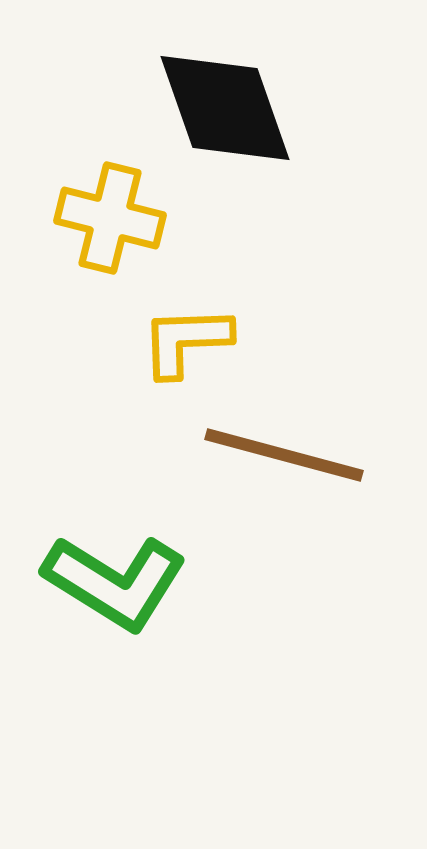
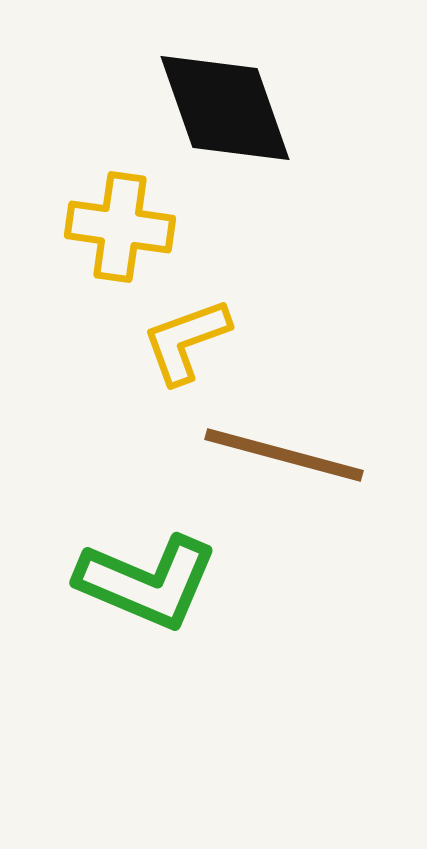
yellow cross: moved 10 px right, 9 px down; rotated 6 degrees counterclockwise
yellow L-shape: rotated 18 degrees counterclockwise
green L-shape: moved 32 px right; rotated 9 degrees counterclockwise
